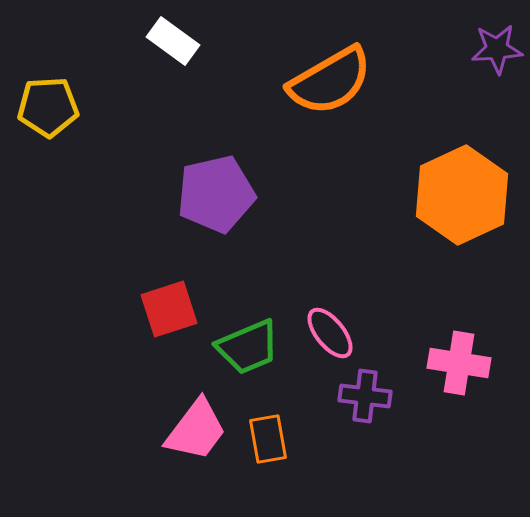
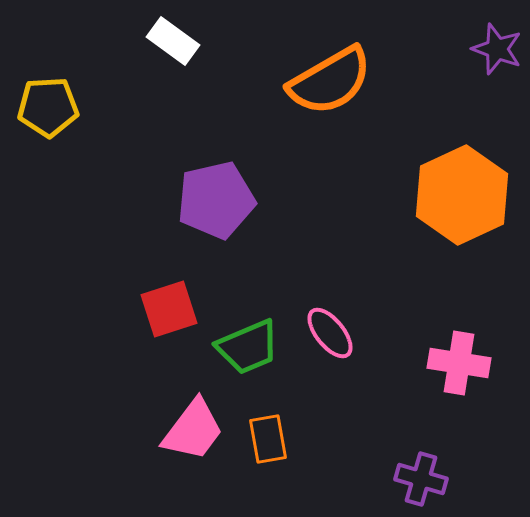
purple star: rotated 24 degrees clockwise
purple pentagon: moved 6 px down
purple cross: moved 56 px right, 83 px down; rotated 9 degrees clockwise
pink trapezoid: moved 3 px left
